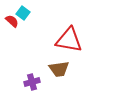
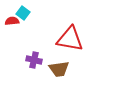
red semicircle: rotated 48 degrees counterclockwise
red triangle: moved 1 px right, 1 px up
purple cross: moved 2 px right, 22 px up; rotated 28 degrees clockwise
